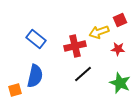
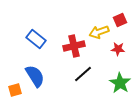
red cross: moved 1 px left
blue semicircle: rotated 45 degrees counterclockwise
green star: rotated 10 degrees clockwise
